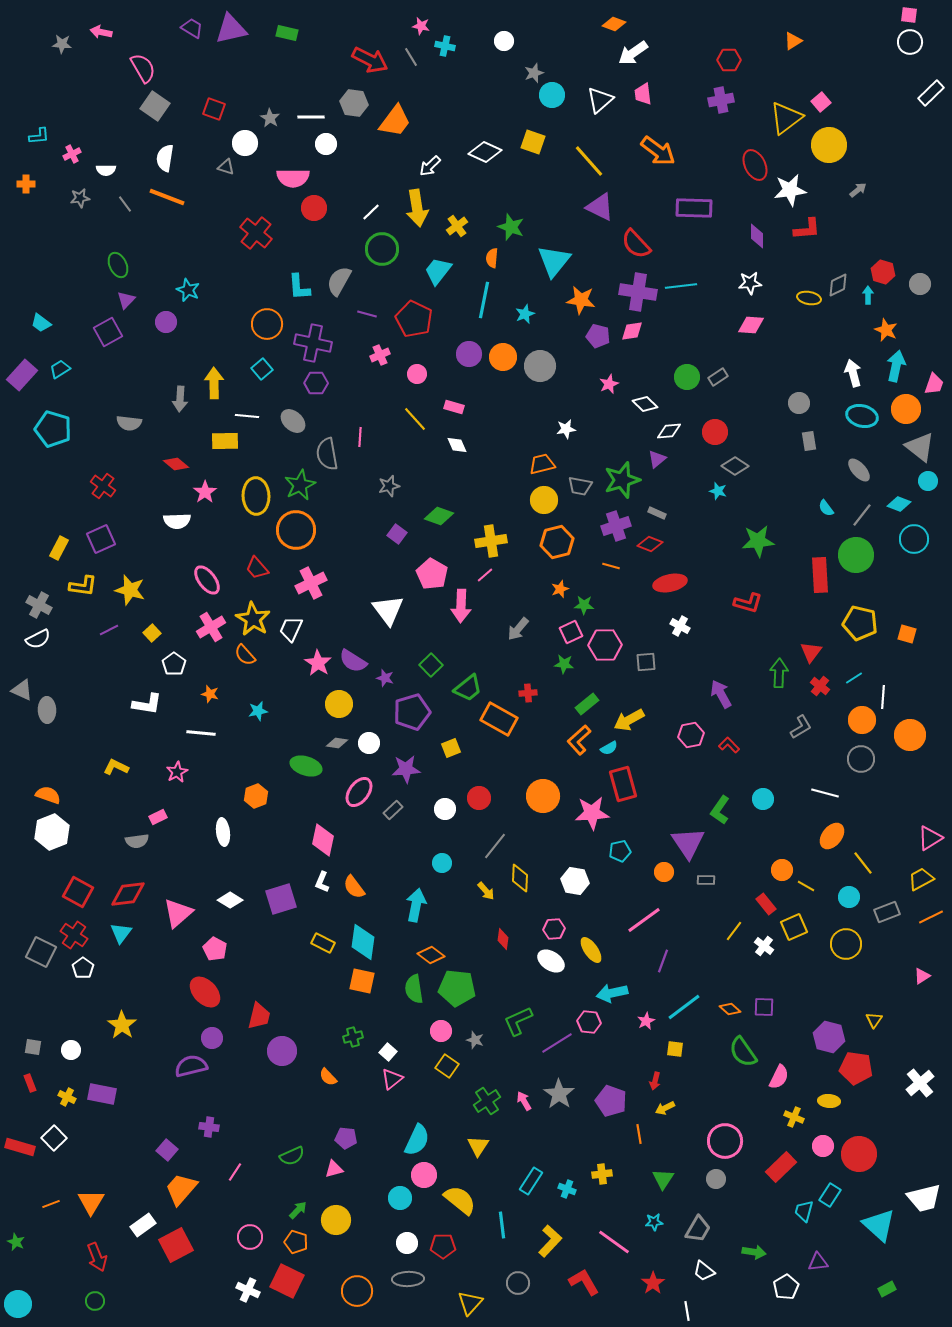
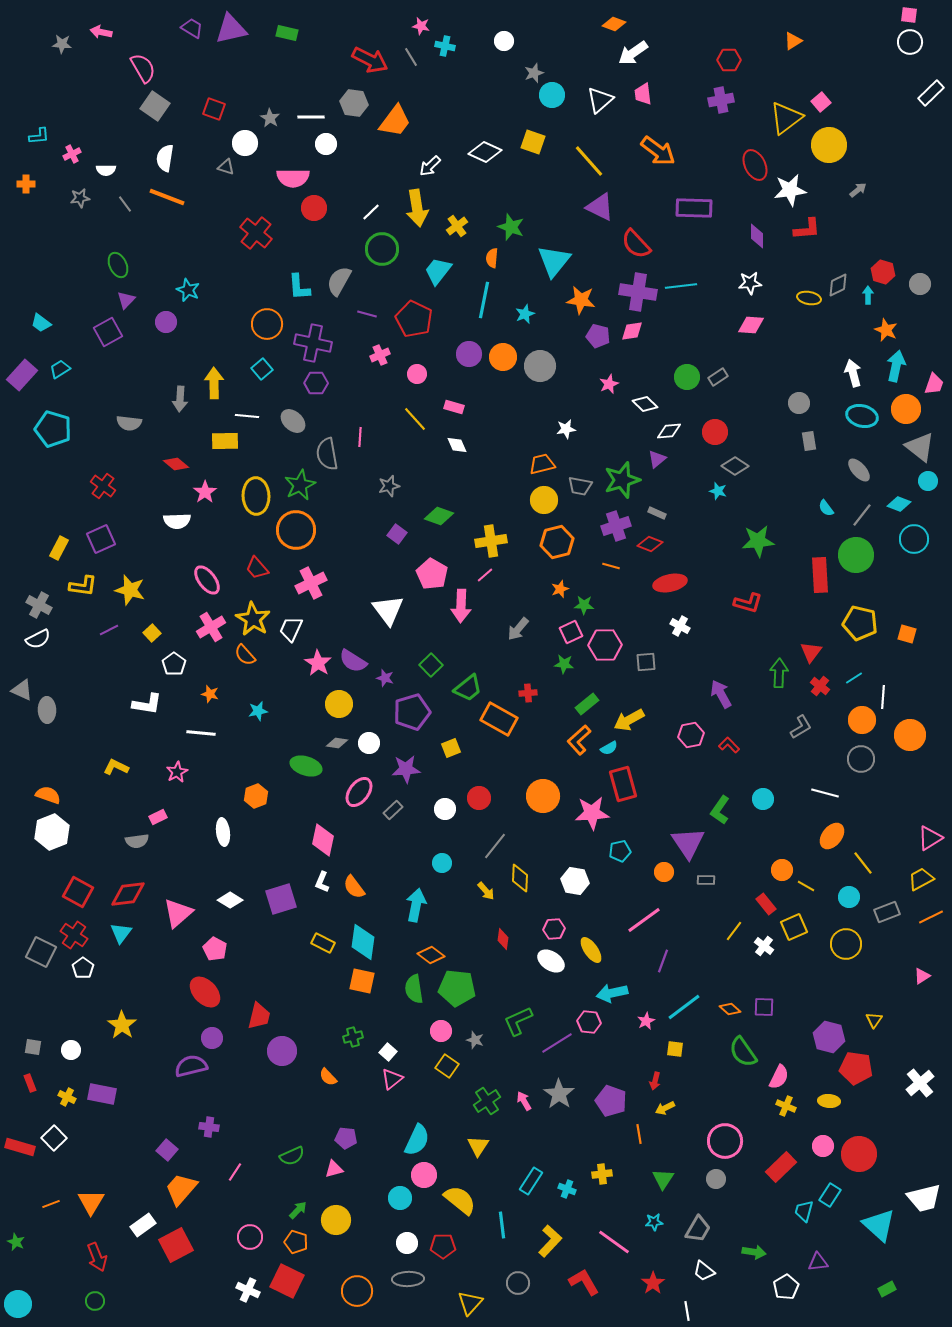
yellow cross at (794, 1117): moved 8 px left, 11 px up
